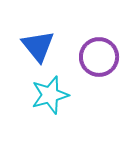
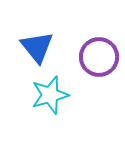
blue triangle: moved 1 px left, 1 px down
